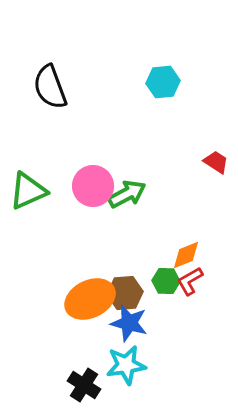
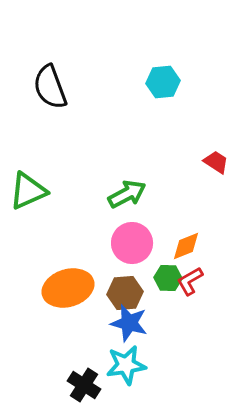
pink circle: moved 39 px right, 57 px down
orange diamond: moved 9 px up
green hexagon: moved 2 px right, 3 px up
orange ellipse: moved 22 px left, 11 px up; rotated 9 degrees clockwise
